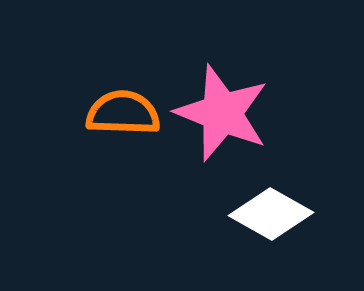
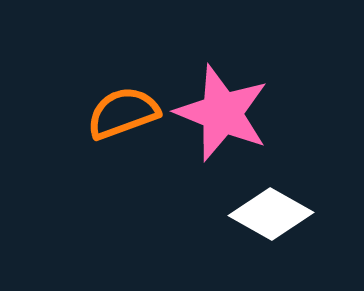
orange semicircle: rotated 22 degrees counterclockwise
